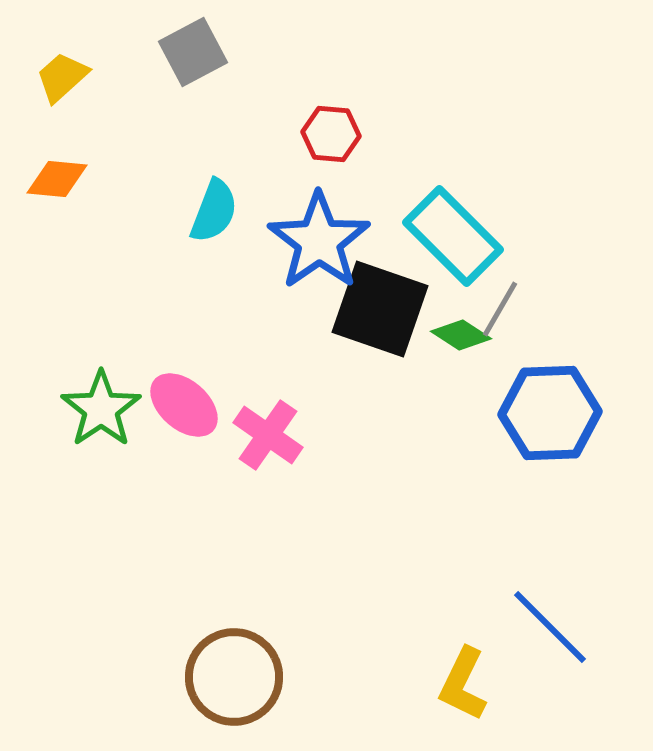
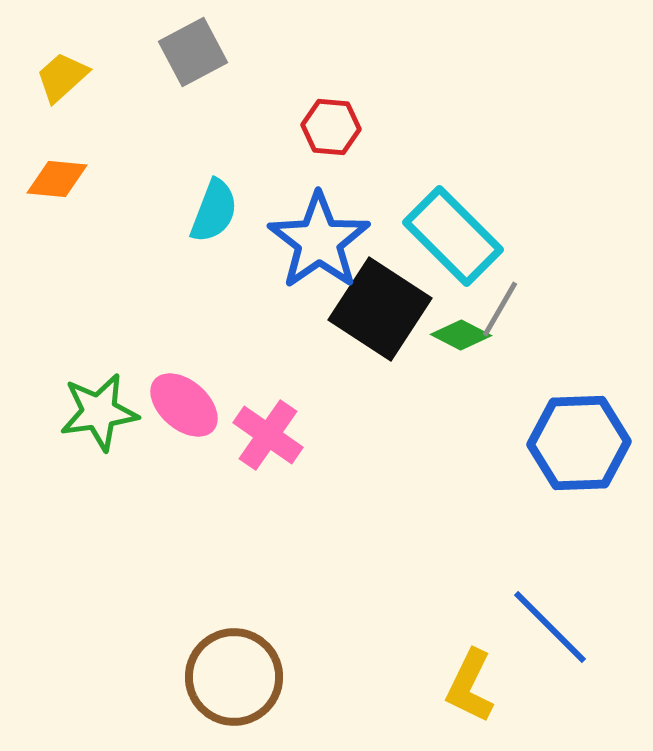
red hexagon: moved 7 px up
black square: rotated 14 degrees clockwise
green diamond: rotated 6 degrees counterclockwise
green star: moved 2 px left, 3 px down; rotated 26 degrees clockwise
blue hexagon: moved 29 px right, 30 px down
yellow L-shape: moved 7 px right, 2 px down
